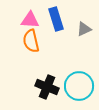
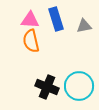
gray triangle: moved 3 px up; rotated 14 degrees clockwise
